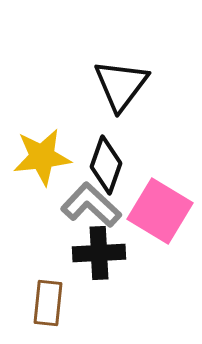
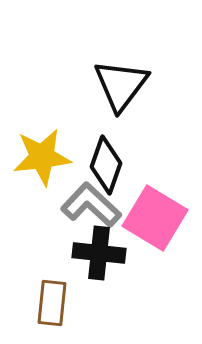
pink square: moved 5 px left, 7 px down
black cross: rotated 9 degrees clockwise
brown rectangle: moved 4 px right
